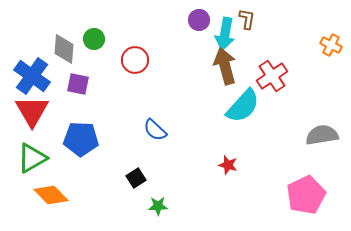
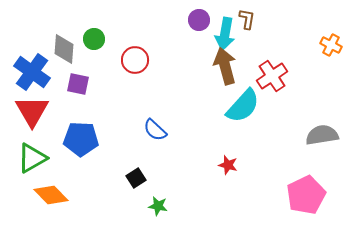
blue cross: moved 4 px up
green star: rotated 12 degrees clockwise
